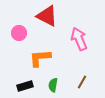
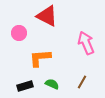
pink arrow: moved 7 px right, 4 px down
green semicircle: moved 1 px left, 1 px up; rotated 104 degrees clockwise
